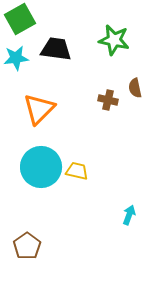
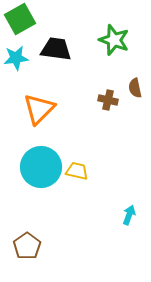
green star: rotated 8 degrees clockwise
